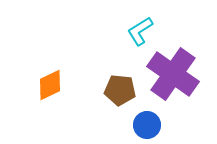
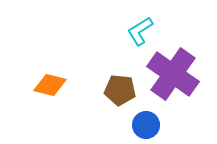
orange diamond: rotated 40 degrees clockwise
blue circle: moved 1 px left
